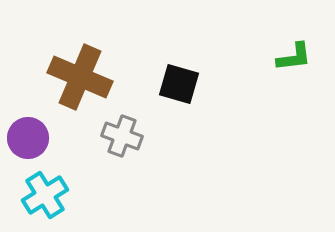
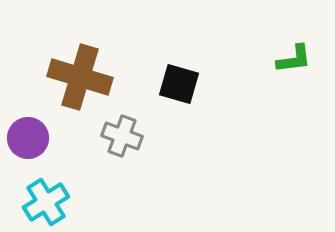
green L-shape: moved 2 px down
brown cross: rotated 6 degrees counterclockwise
cyan cross: moved 1 px right, 7 px down
